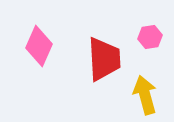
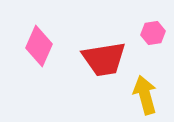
pink hexagon: moved 3 px right, 4 px up
red trapezoid: rotated 84 degrees clockwise
